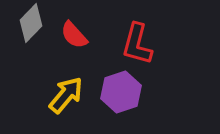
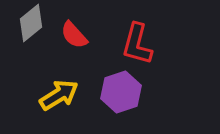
gray diamond: rotated 6 degrees clockwise
yellow arrow: moved 7 px left; rotated 18 degrees clockwise
